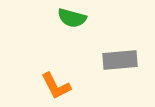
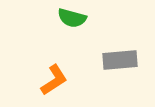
orange L-shape: moved 2 px left, 6 px up; rotated 96 degrees counterclockwise
